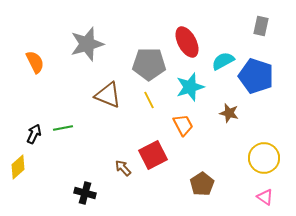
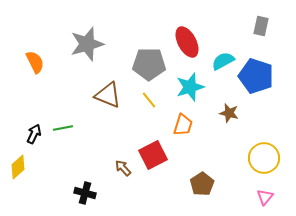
yellow line: rotated 12 degrees counterclockwise
orange trapezoid: rotated 45 degrees clockwise
pink triangle: rotated 36 degrees clockwise
